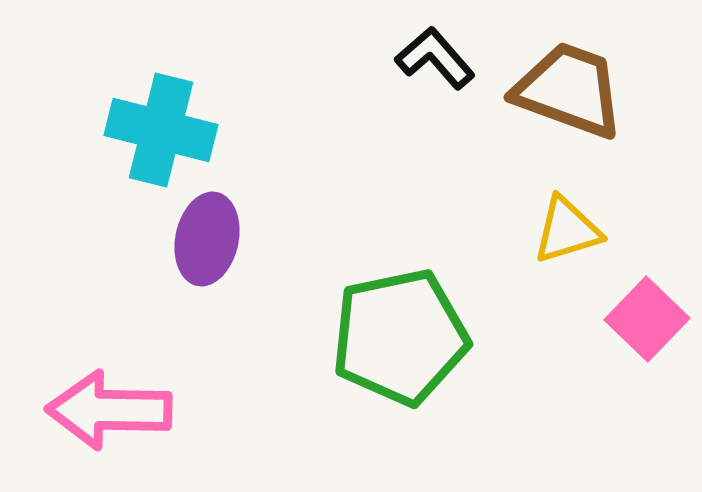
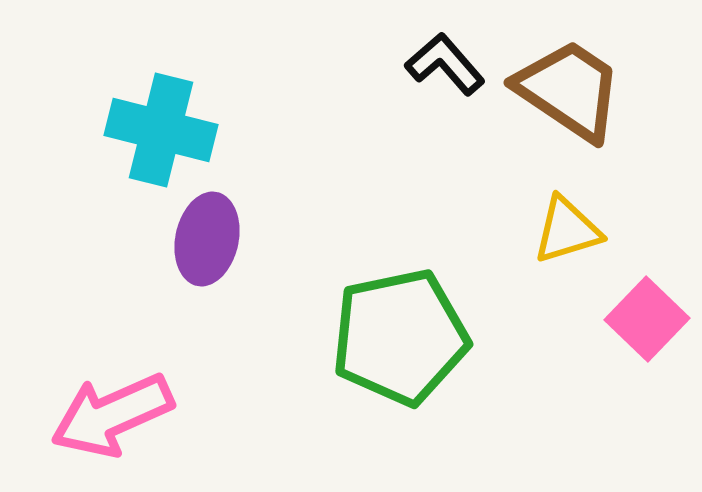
black L-shape: moved 10 px right, 6 px down
brown trapezoid: rotated 14 degrees clockwise
pink arrow: moved 3 px right, 5 px down; rotated 25 degrees counterclockwise
